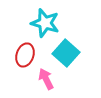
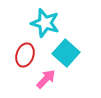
pink arrow: rotated 70 degrees clockwise
